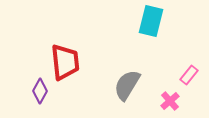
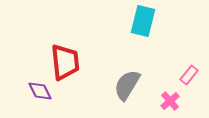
cyan rectangle: moved 8 px left
purple diamond: rotated 55 degrees counterclockwise
